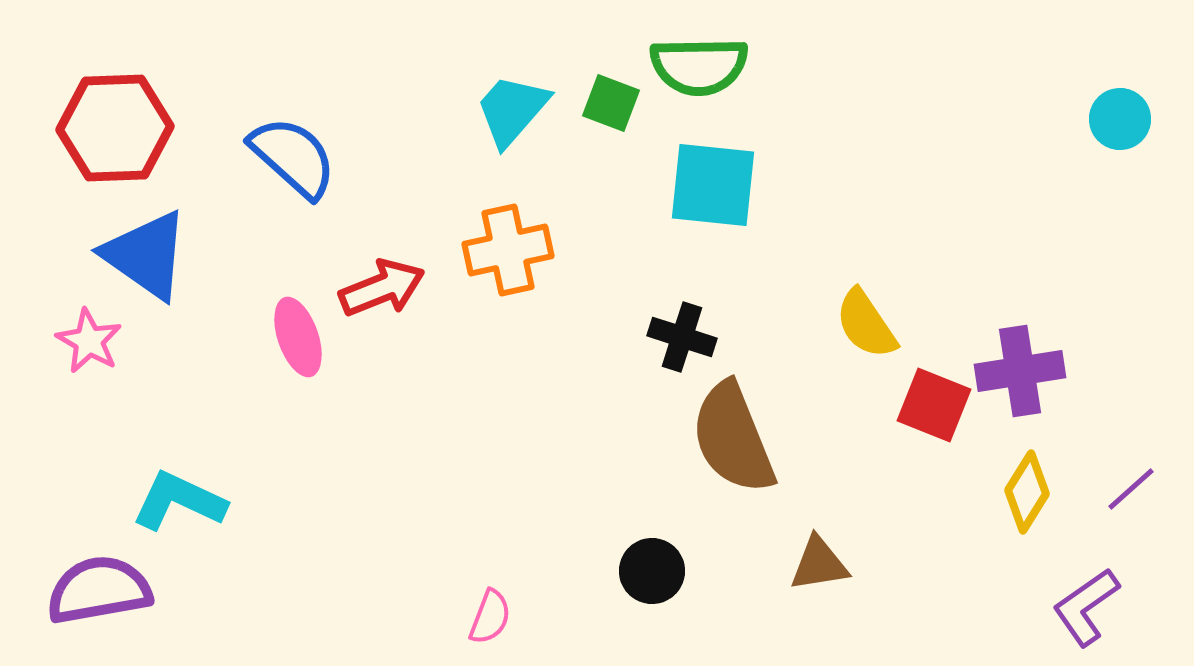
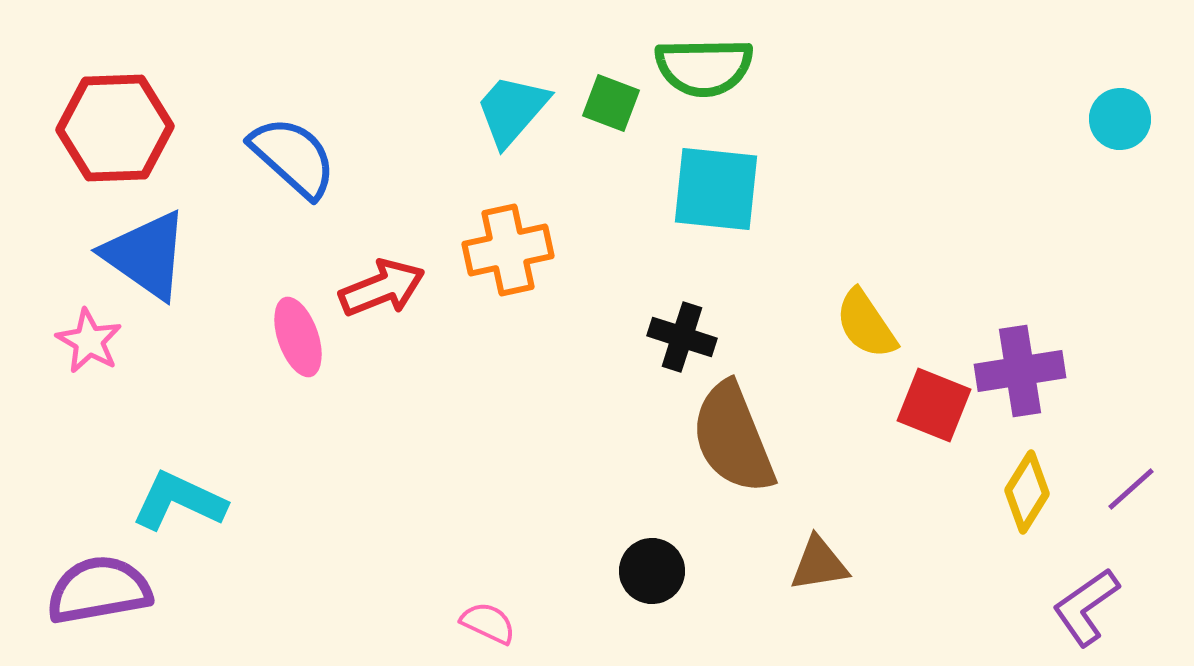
green semicircle: moved 5 px right, 1 px down
cyan square: moved 3 px right, 4 px down
pink semicircle: moved 2 px left, 6 px down; rotated 86 degrees counterclockwise
